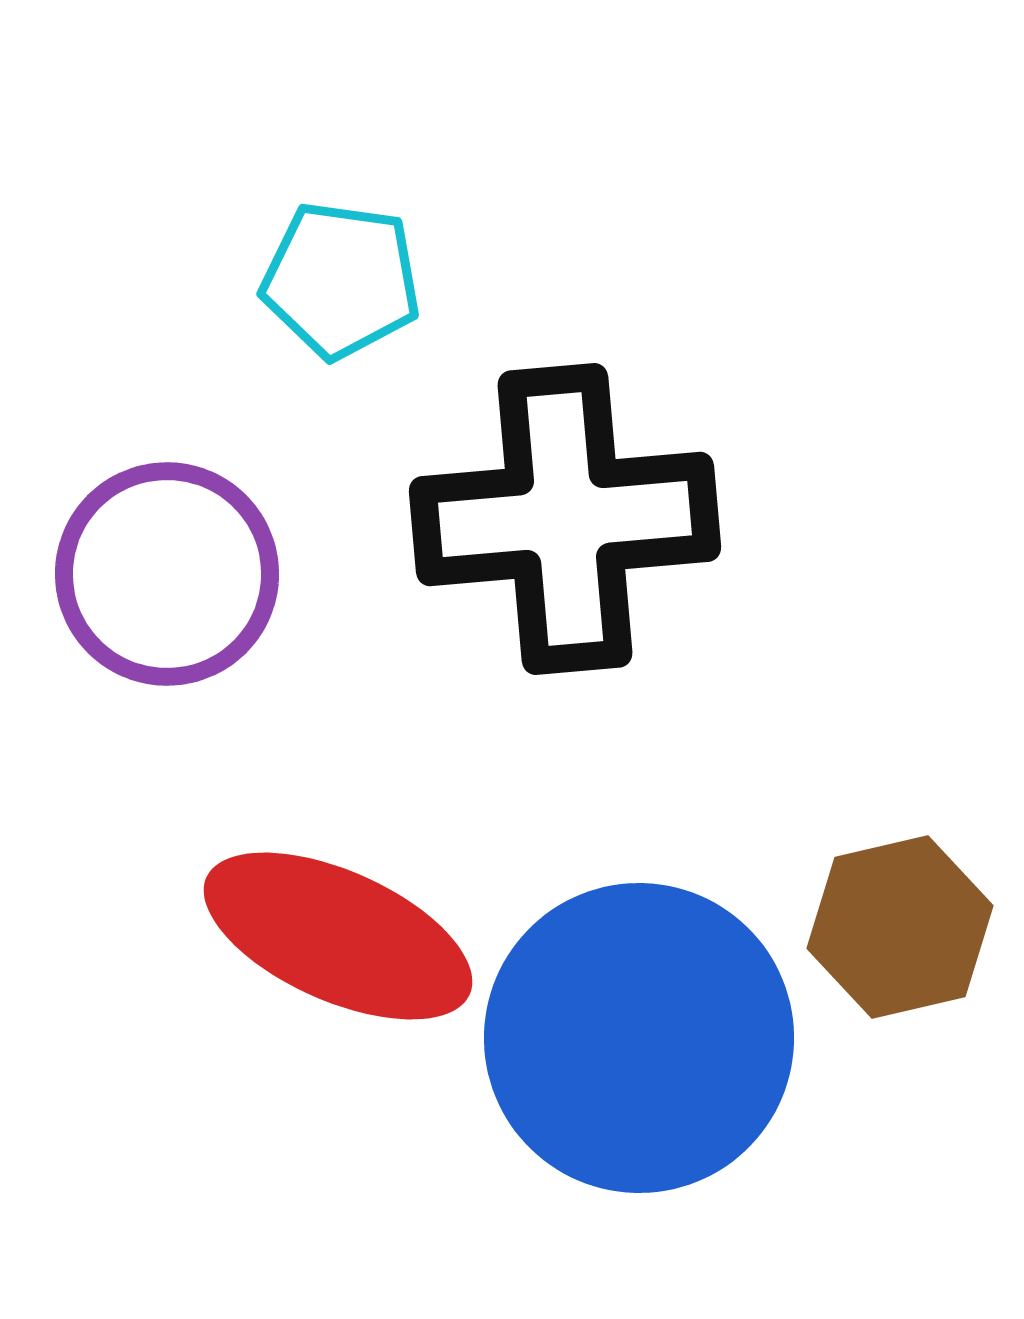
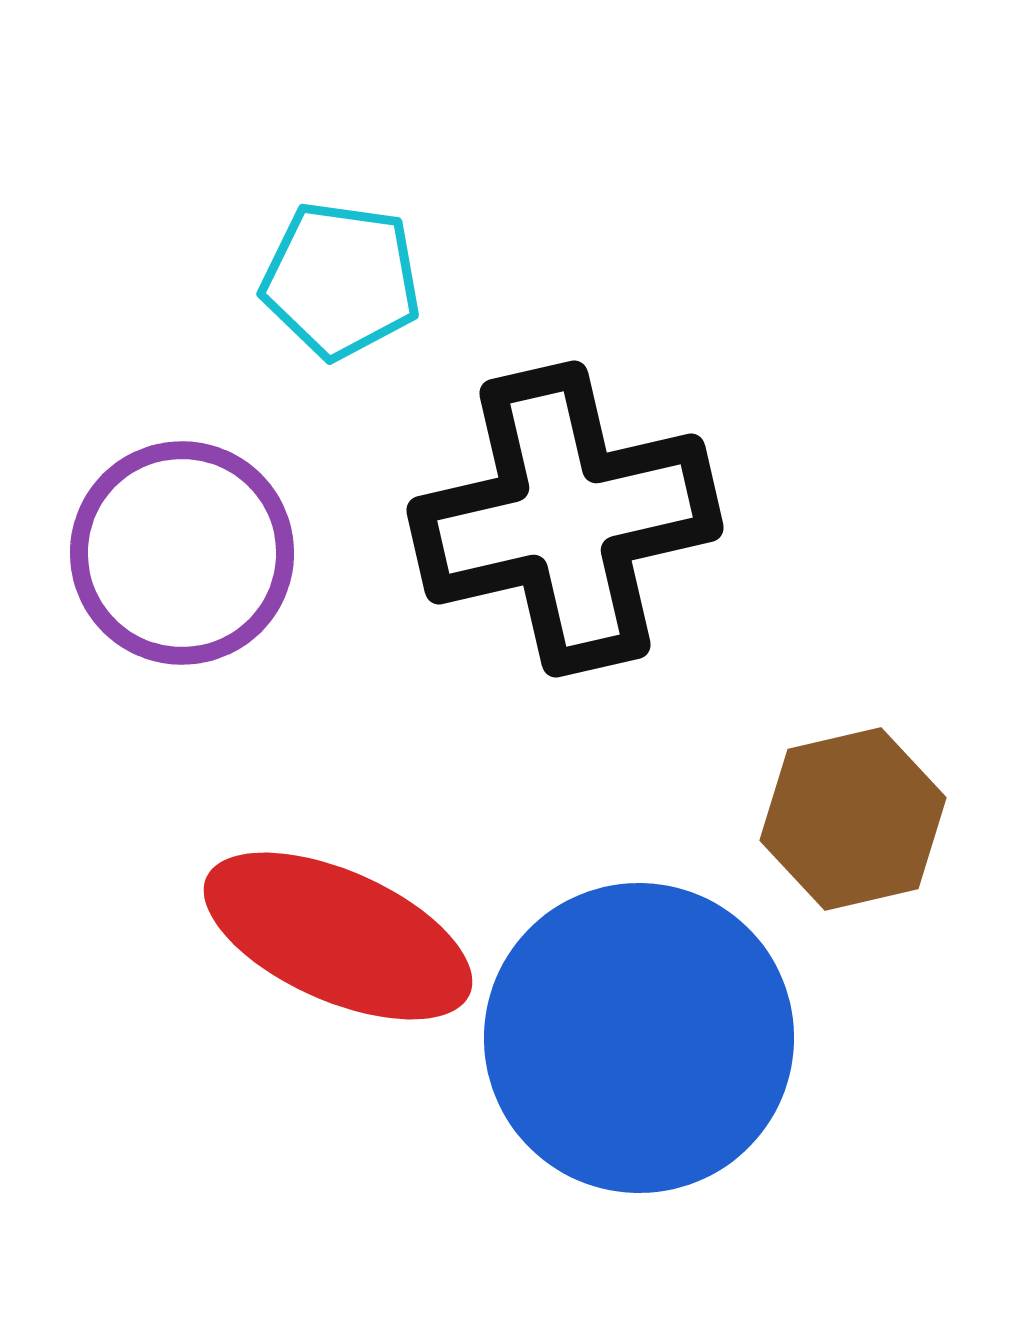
black cross: rotated 8 degrees counterclockwise
purple circle: moved 15 px right, 21 px up
brown hexagon: moved 47 px left, 108 px up
